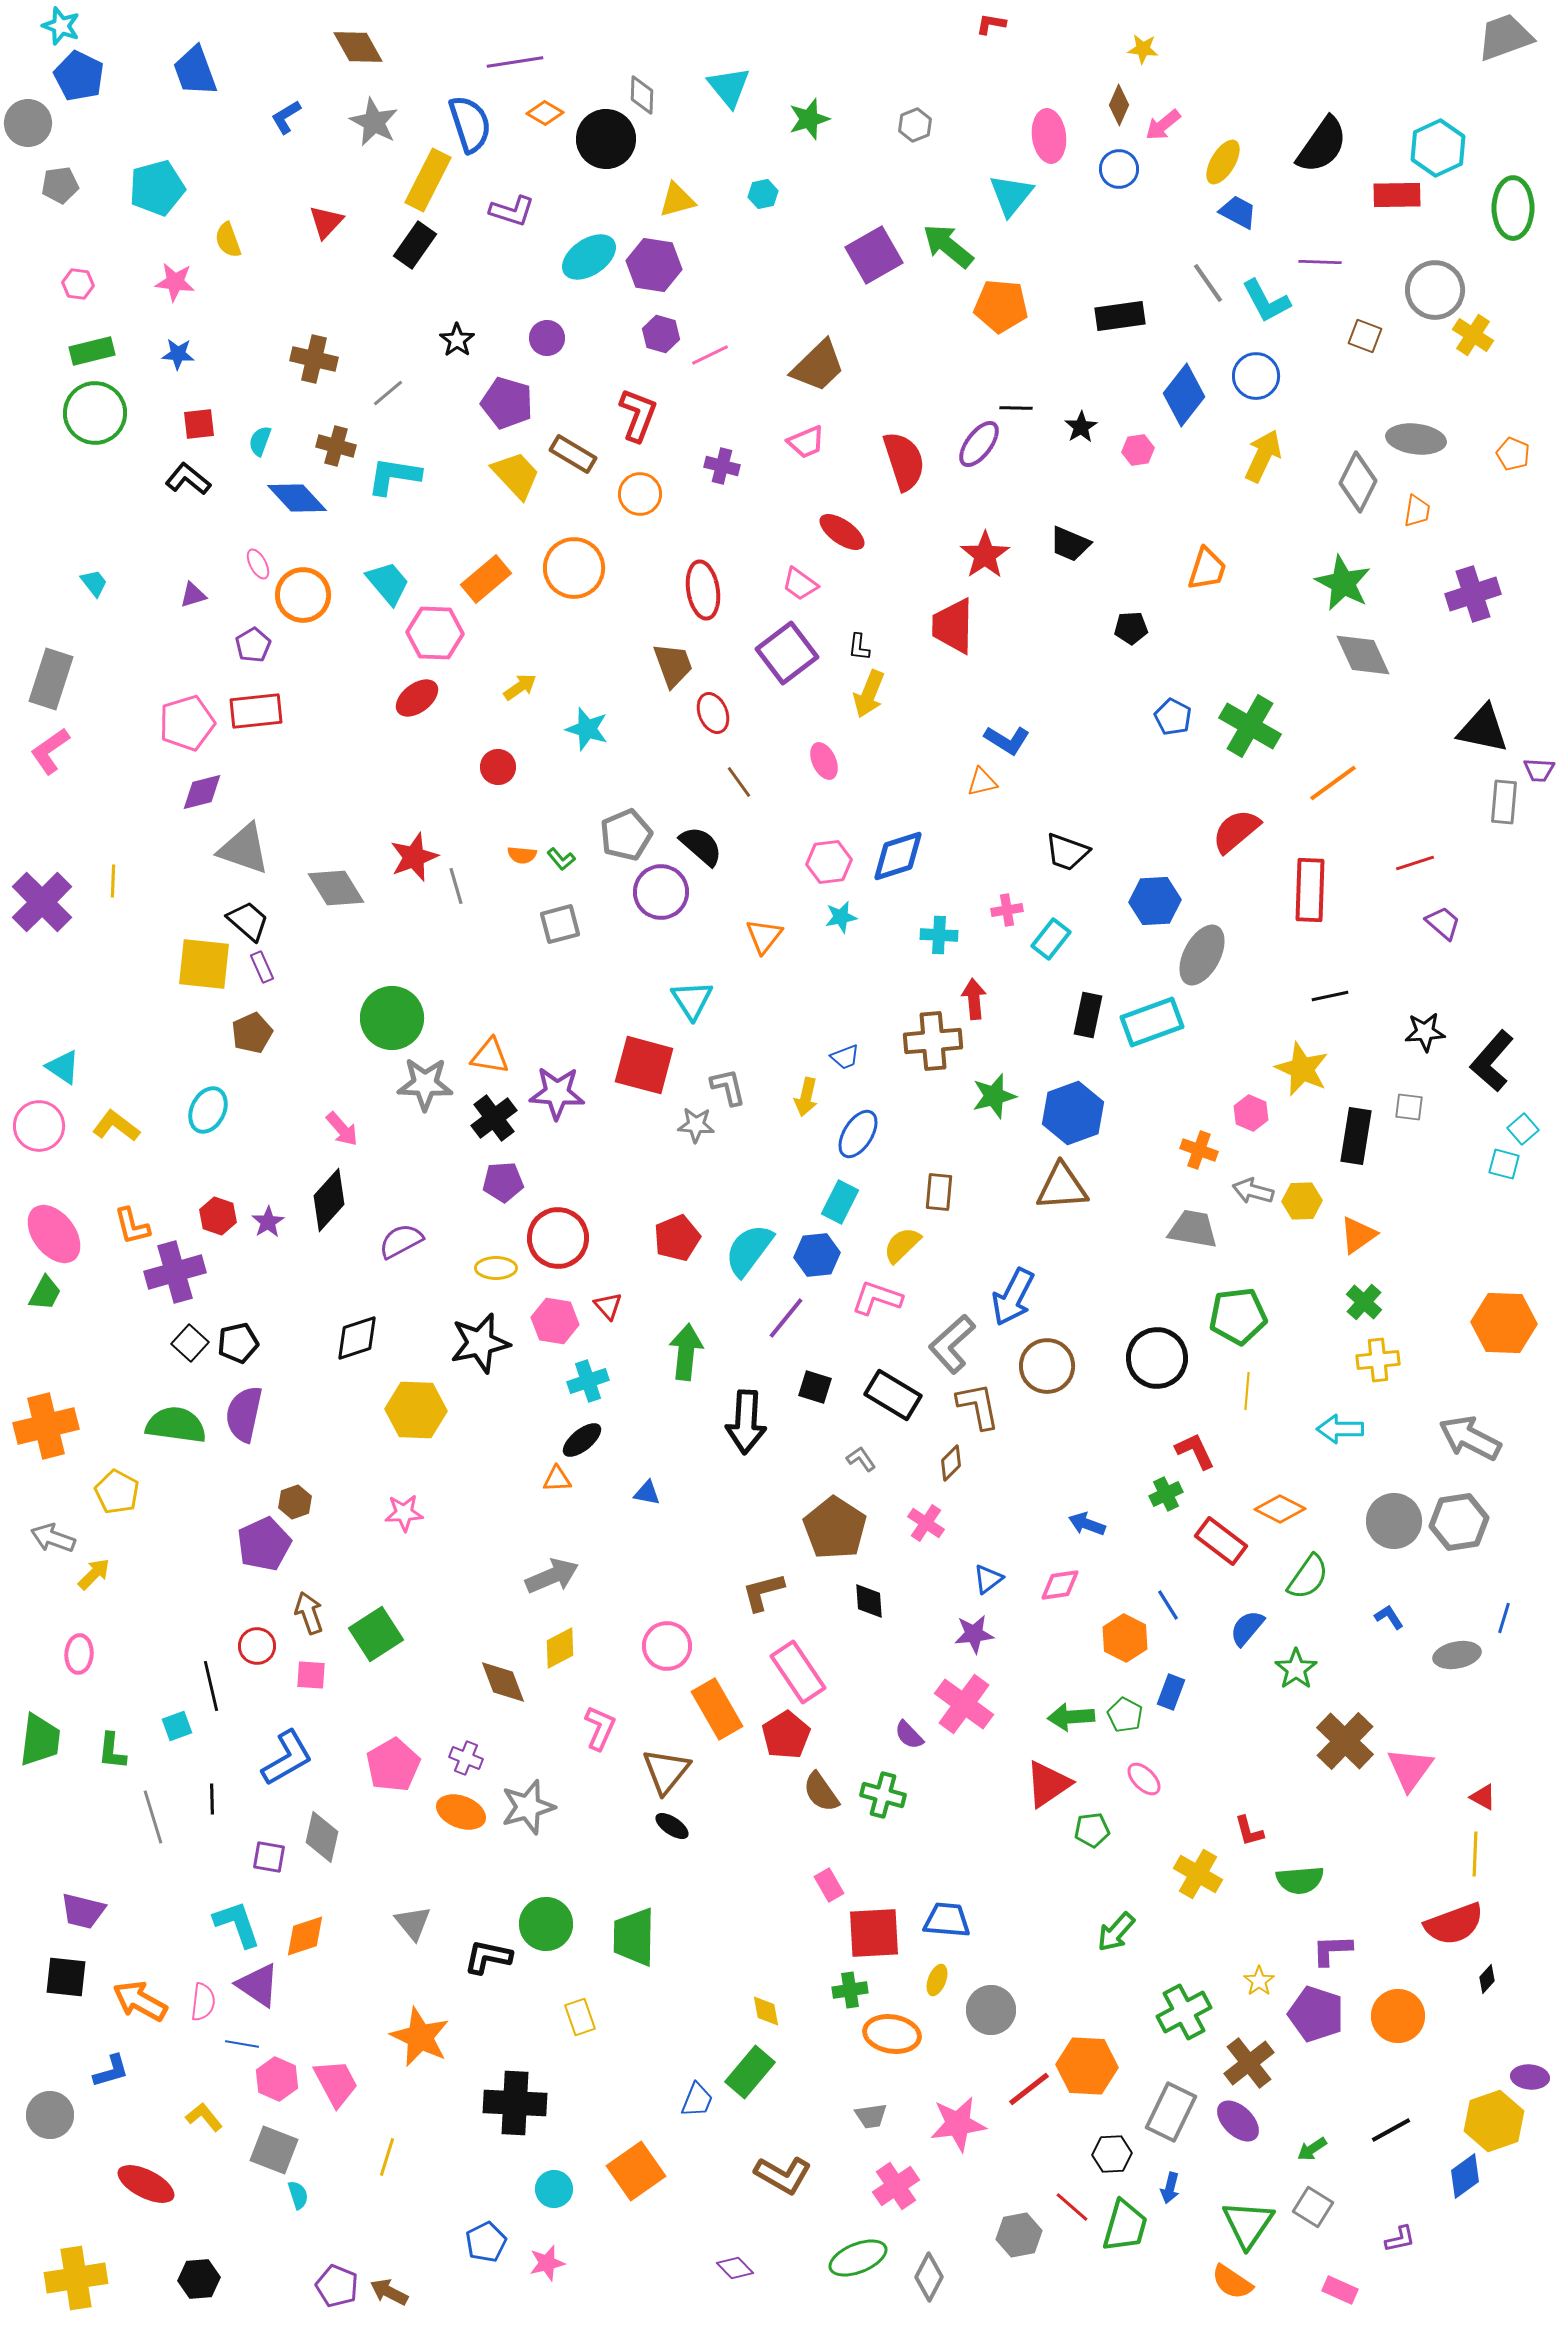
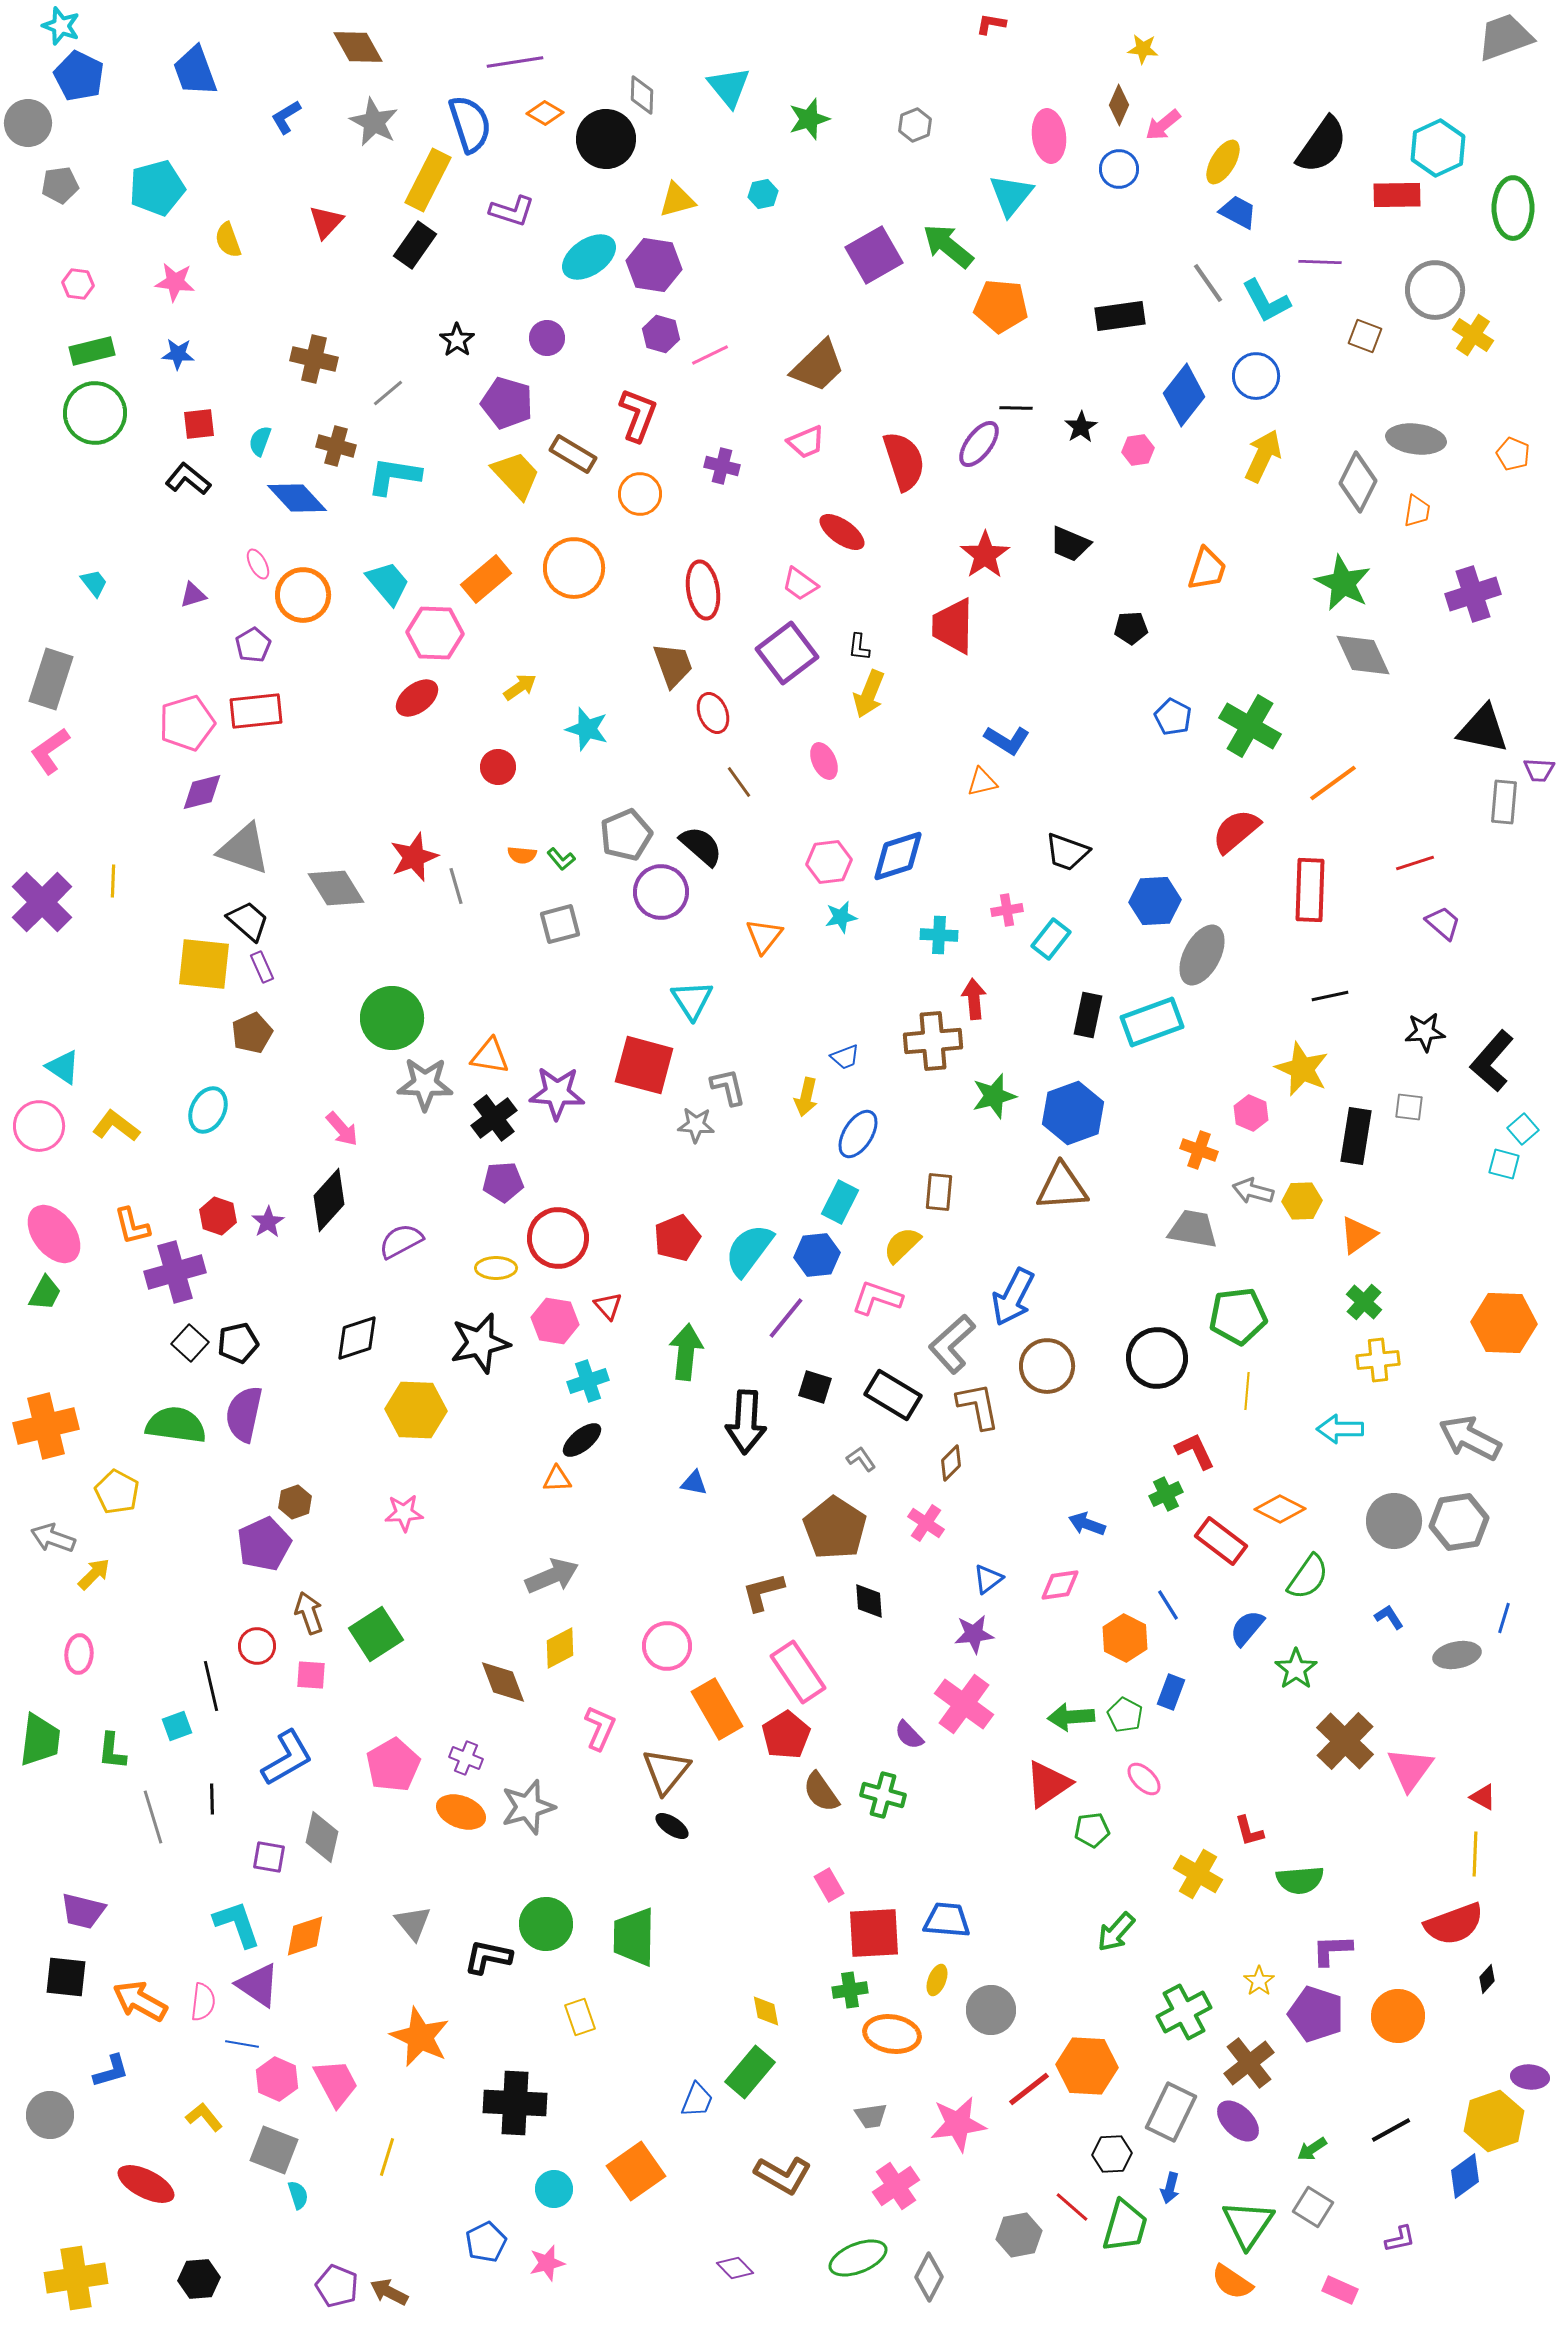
blue triangle at (647, 1493): moved 47 px right, 10 px up
